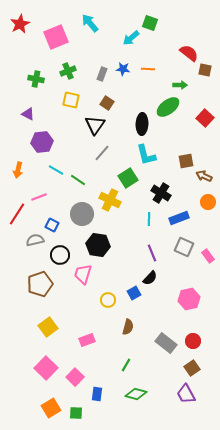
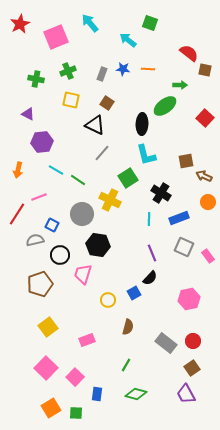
cyan arrow at (131, 38): moved 3 px left, 2 px down; rotated 78 degrees clockwise
green ellipse at (168, 107): moved 3 px left, 1 px up
black triangle at (95, 125): rotated 40 degrees counterclockwise
